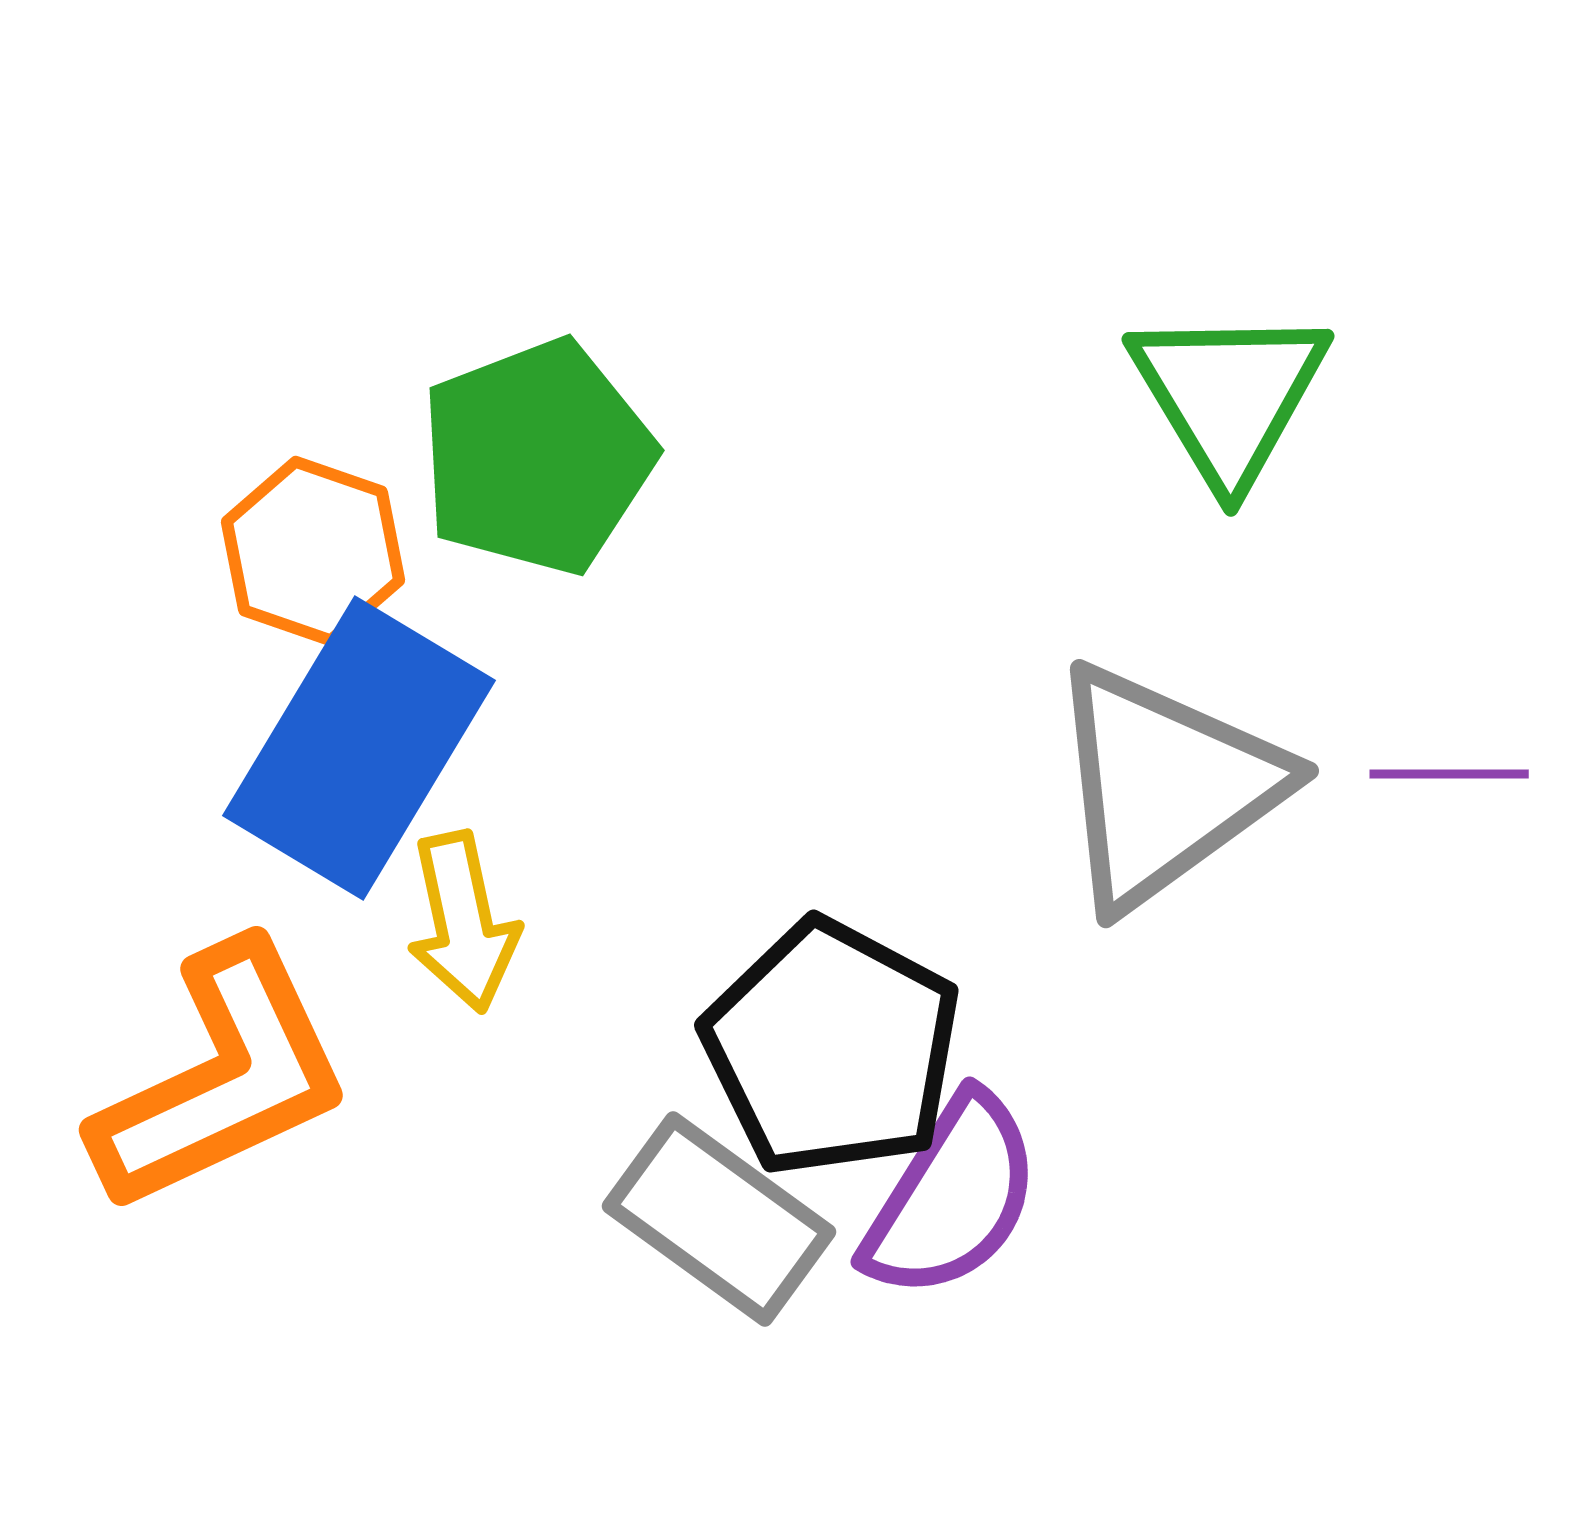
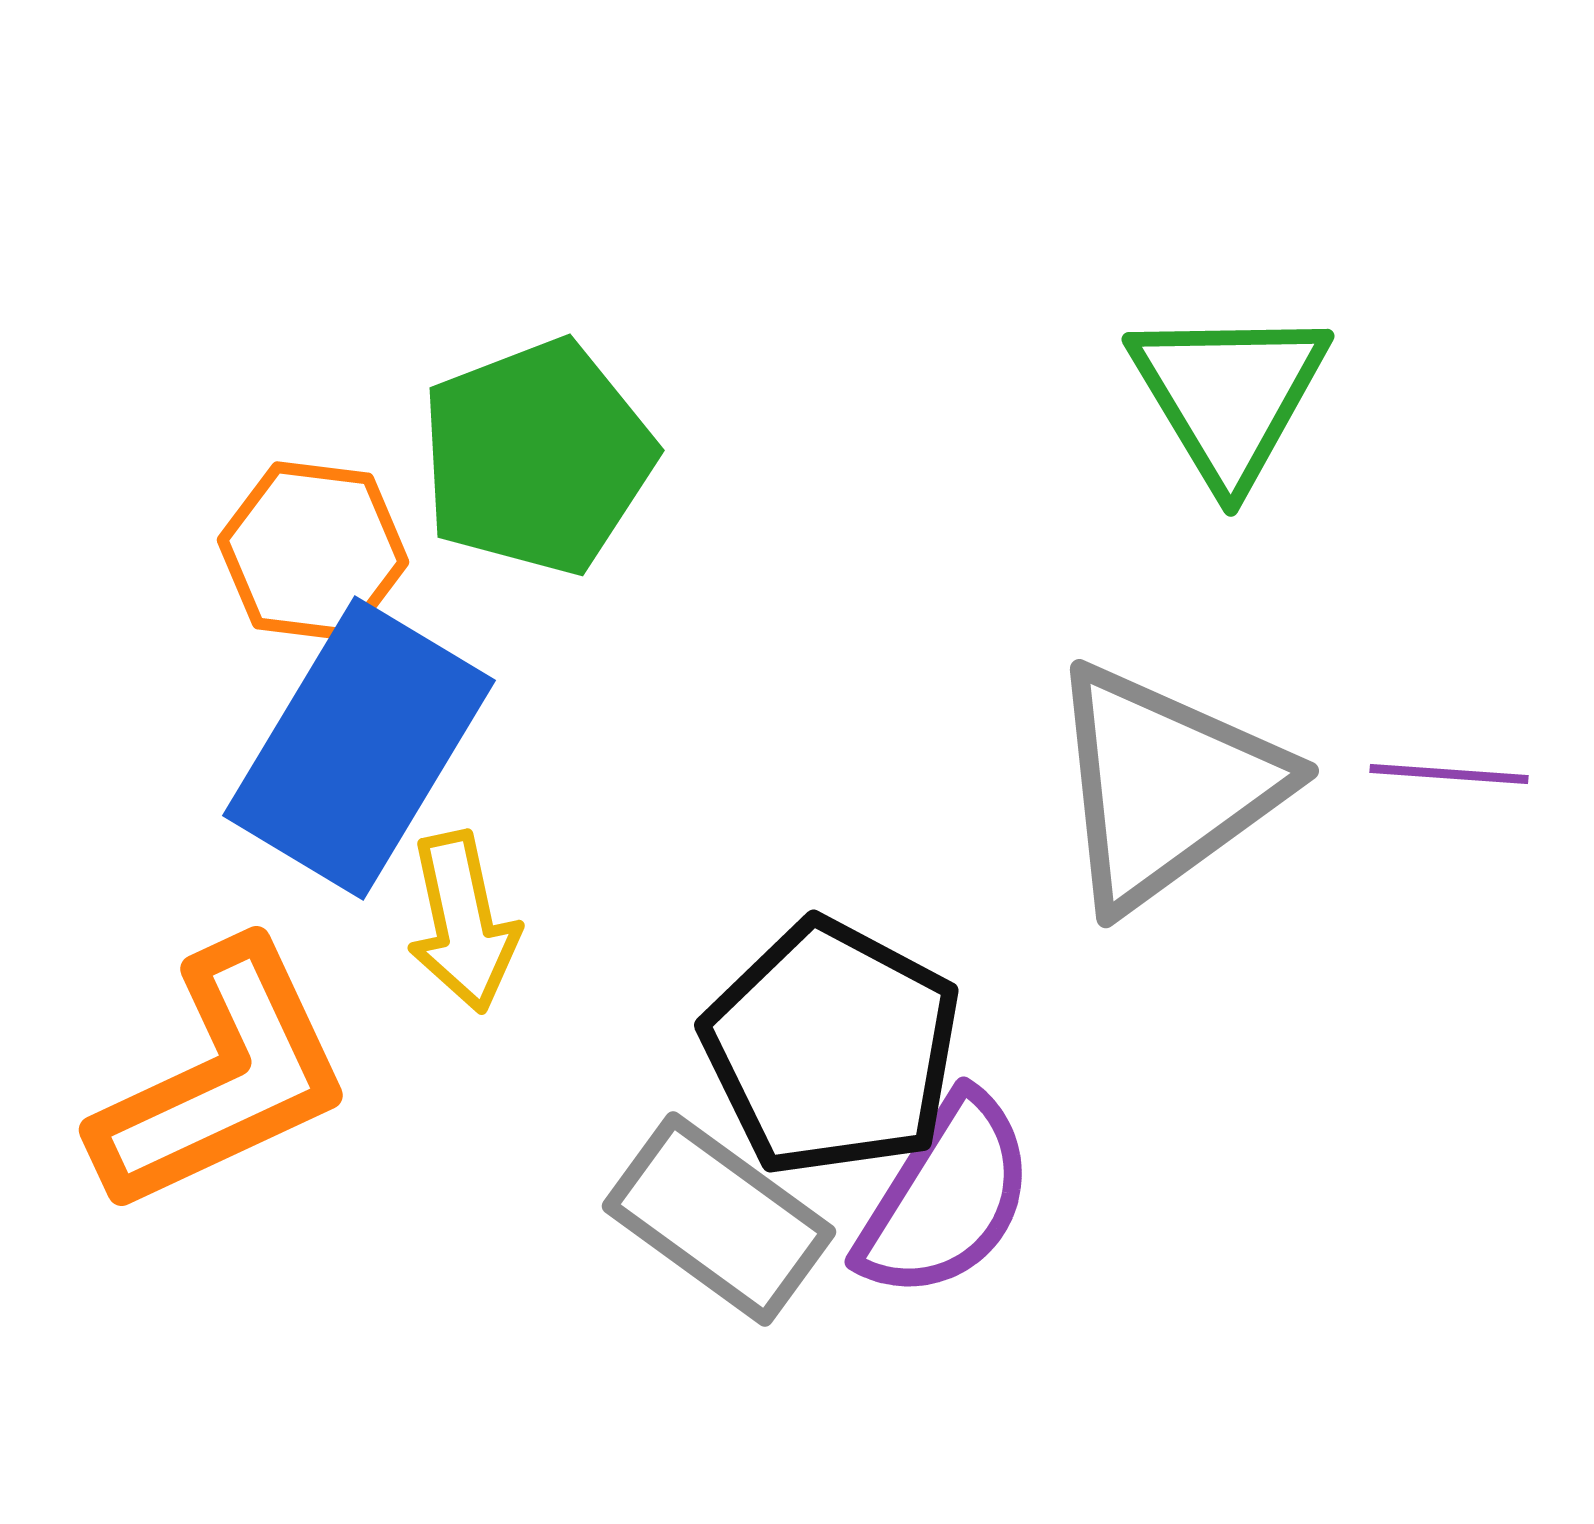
orange hexagon: rotated 12 degrees counterclockwise
purple line: rotated 4 degrees clockwise
purple semicircle: moved 6 px left
